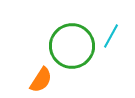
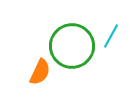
orange semicircle: moved 1 px left, 8 px up; rotated 8 degrees counterclockwise
